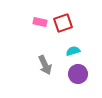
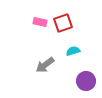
gray arrow: rotated 78 degrees clockwise
purple circle: moved 8 px right, 7 px down
